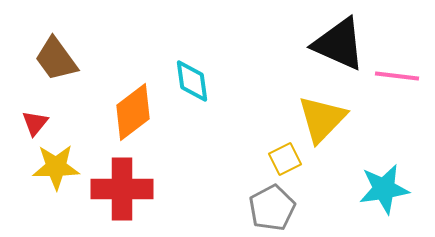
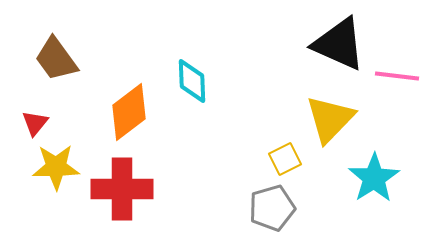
cyan diamond: rotated 6 degrees clockwise
orange diamond: moved 4 px left
yellow triangle: moved 8 px right
cyan star: moved 10 px left, 11 px up; rotated 24 degrees counterclockwise
gray pentagon: rotated 12 degrees clockwise
